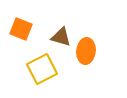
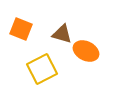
brown triangle: moved 1 px right, 3 px up
orange ellipse: rotated 70 degrees counterclockwise
